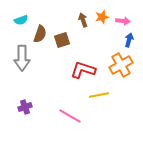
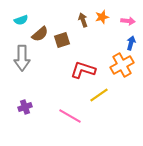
pink arrow: moved 5 px right
brown semicircle: rotated 30 degrees clockwise
blue arrow: moved 2 px right, 3 px down
orange cross: moved 1 px right
yellow line: rotated 24 degrees counterclockwise
